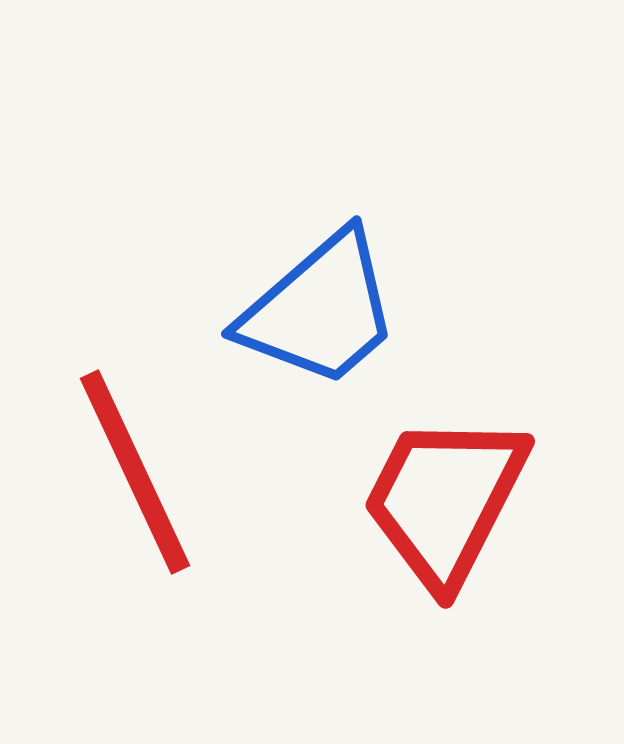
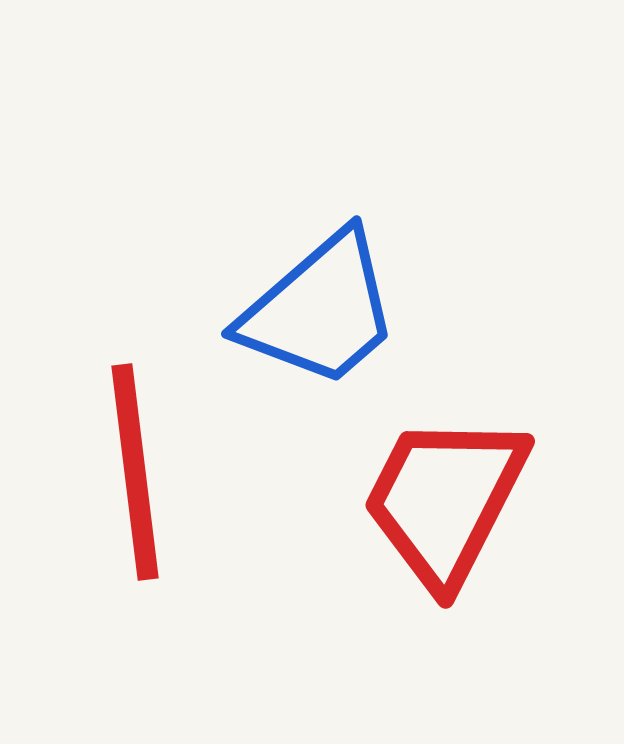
red line: rotated 18 degrees clockwise
